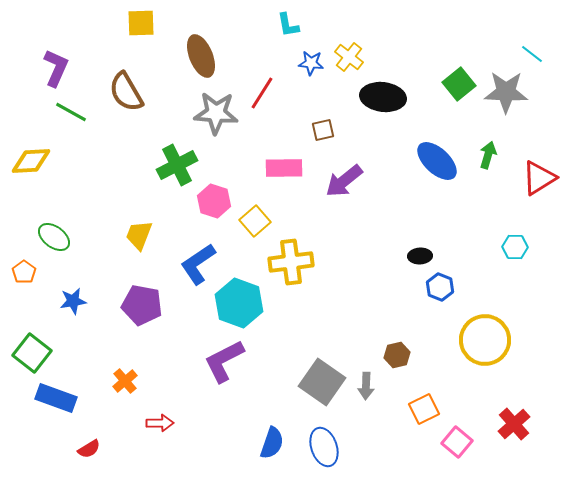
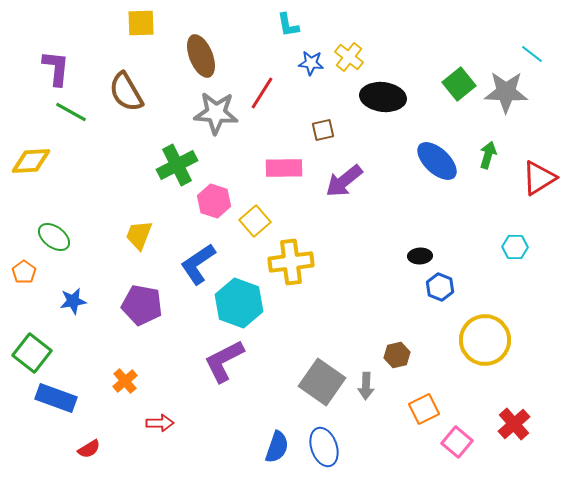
purple L-shape at (56, 68): rotated 18 degrees counterclockwise
blue semicircle at (272, 443): moved 5 px right, 4 px down
